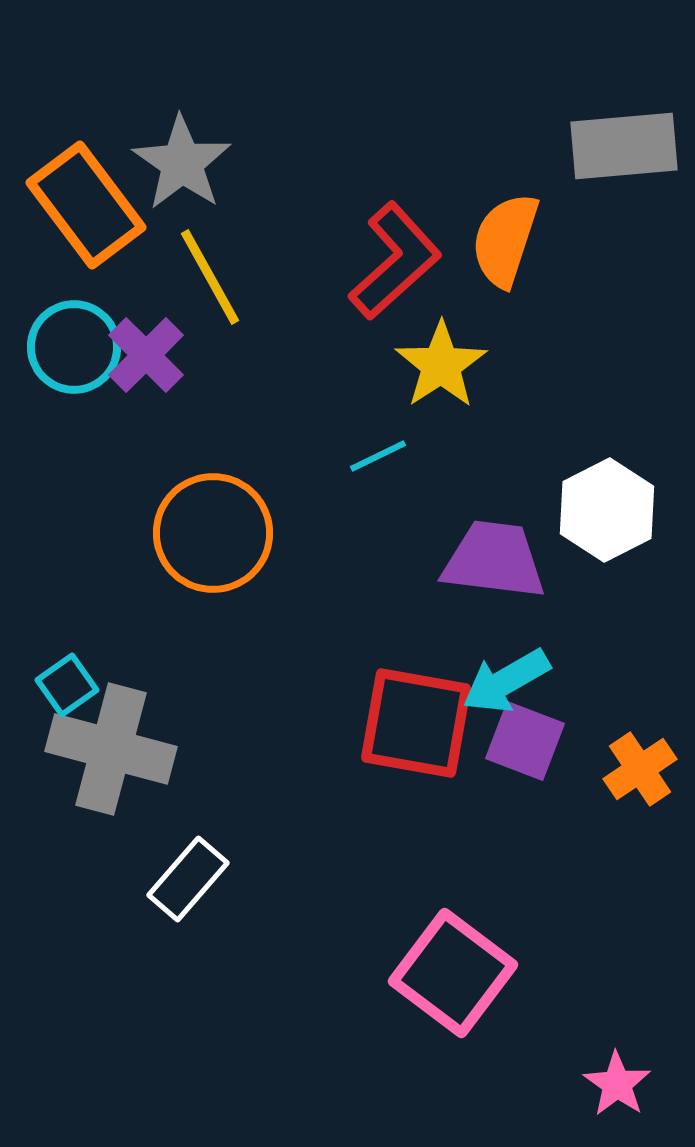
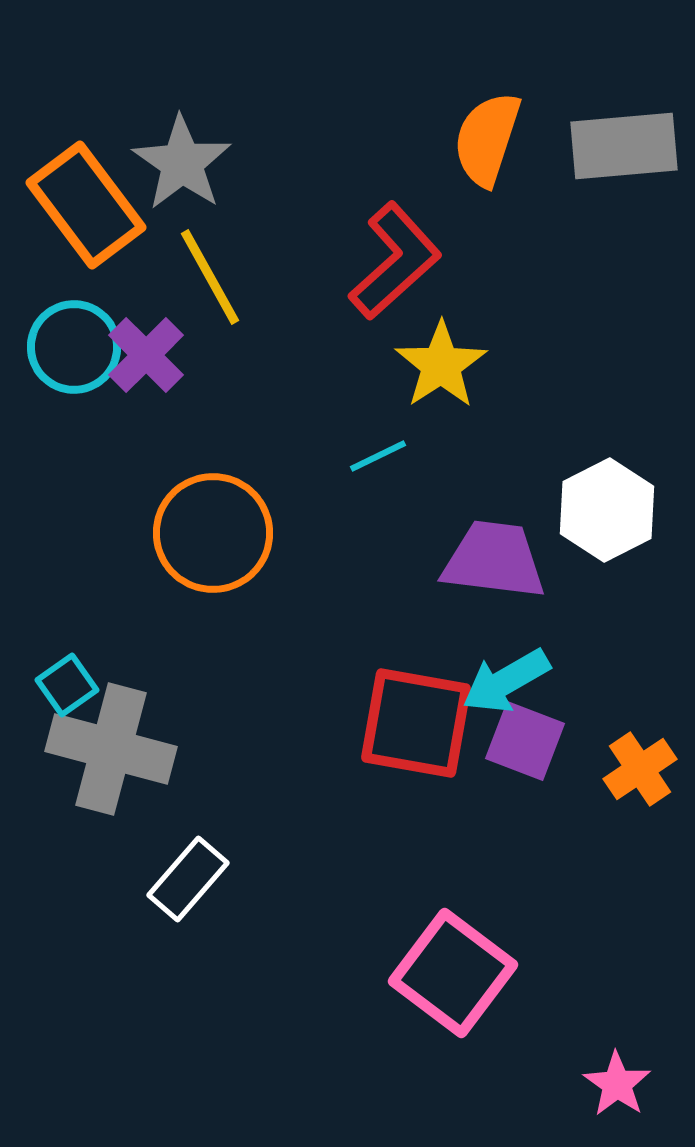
orange semicircle: moved 18 px left, 101 px up
